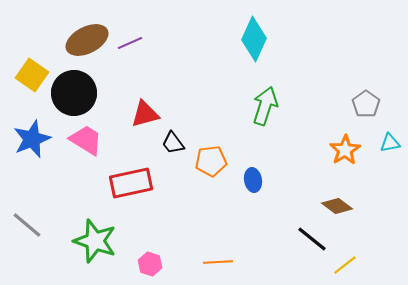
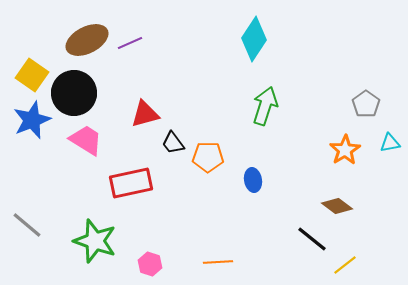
cyan diamond: rotated 9 degrees clockwise
blue star: moved 19 px up
orange pentagon: moved 3 px left, 4 px up; rotated 8 degrees clockwise
